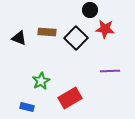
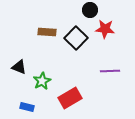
black triangle: moved 29 px down
green star: moved 1 px right
